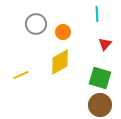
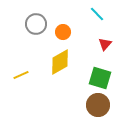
cyan line: rotated 42 degrees counterclockwise
brown circle: moved 2 px left
